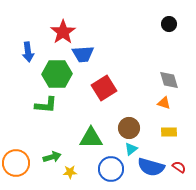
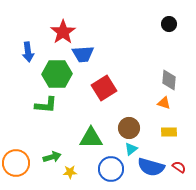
gray diamond: rotated 20 degrees clockwise
